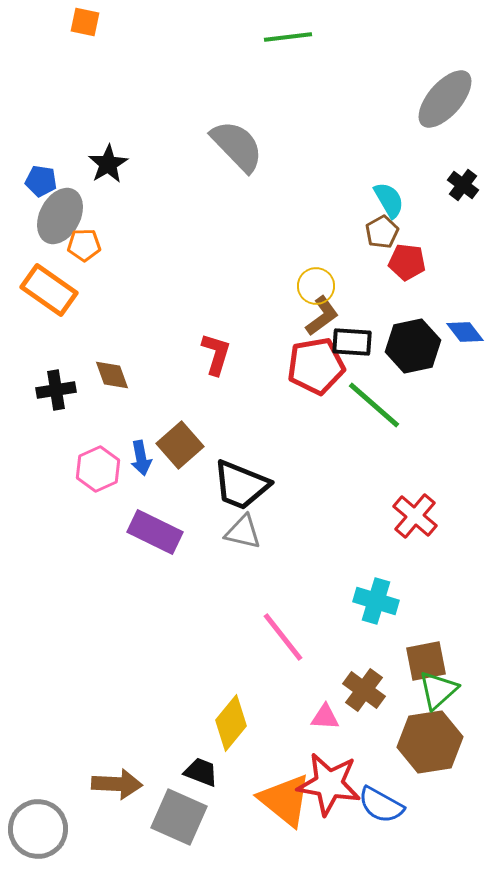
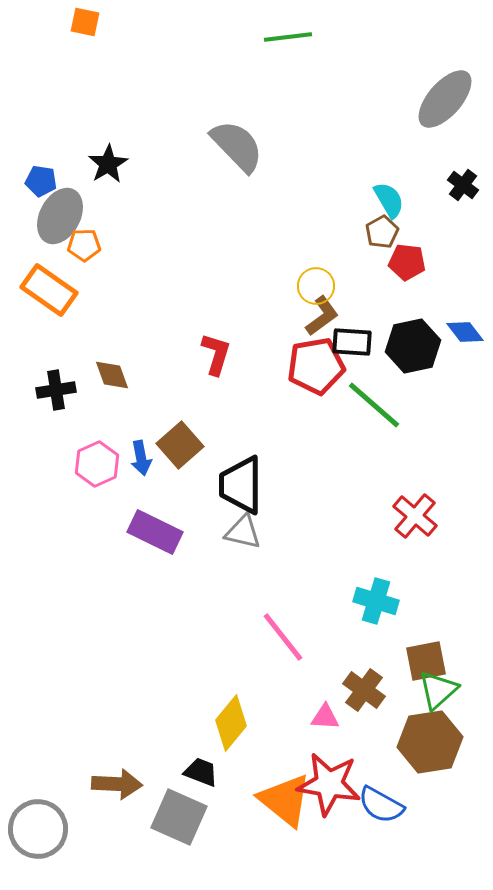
pink hexagon at (98, 469): moved 1 px left, 5 px up
black trapezoid at (241, 485): rotated 68 degrees clockwise
